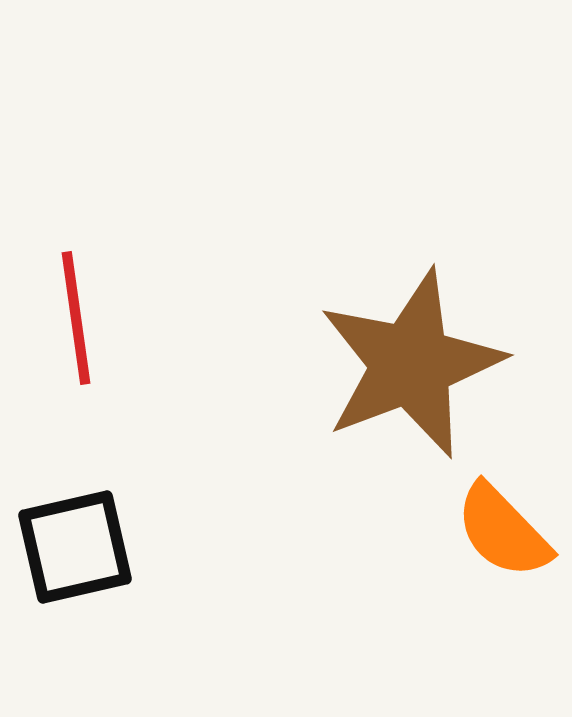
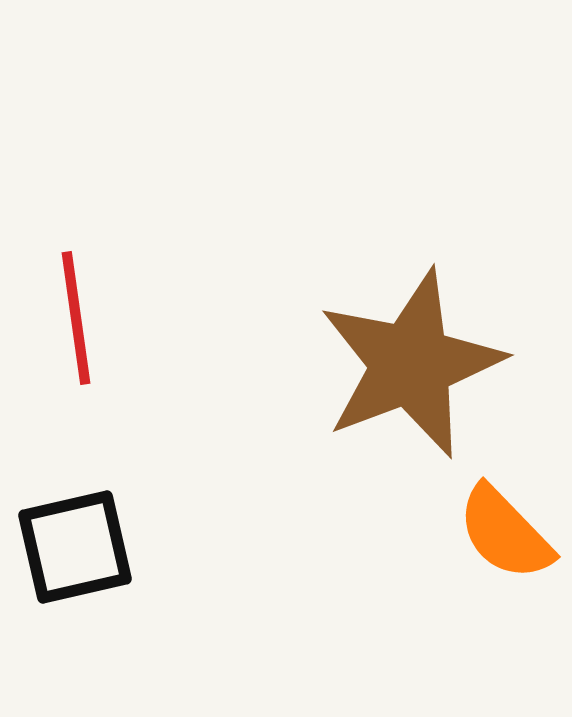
orange semicircle: moved 2 px right, 2 px down
